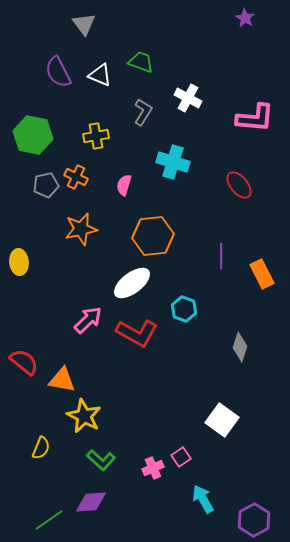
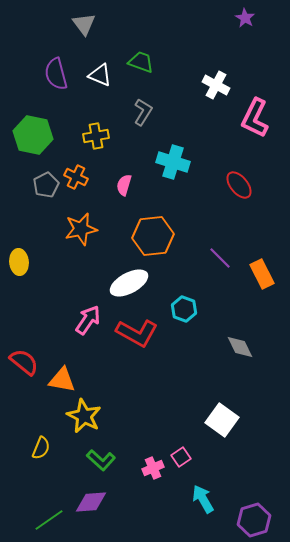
purple semicircle: moved 2 px left, 2 px down; rotated 12 degrees clockwise
white cross: moved 28 px right, 13 px up
pink L-shape: rotated 111 degrees clockwise
gray pentagon: rotated 15 degrees counterclockwise
purple line: moved 1 px left, 2 px down; rotated 45 degrees counterclockwise
white ellipse: moved 3 px left; rotated 9 degrees clockwise
pink arrow: rotated 12 degrees counterclockwise
gray diamond: rotated 44 degrees counterclockwise
purple hexagon: rotated 12 degrees clockwise
